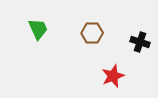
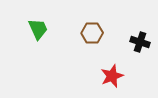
red star: moved 1 px left
